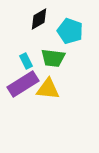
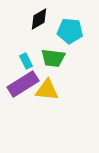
cyan pentagon: rotated 15 degrees counterclockwise
yellow triangle: moved 1 px left, 1 px down
